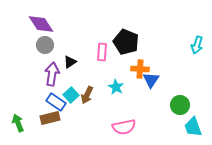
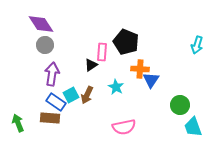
black triangle: moved 21 px right, 3 px down
cyan square: rotated 14 degrees clockwise
brown rectangle: rotated 18 degrees clockwise
